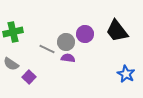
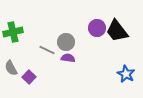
purple circle: moved 12 px right, 6 px up
gray line: moved 1 px down
gray semicircle: moved 4 px down; rotated 28 degrees clockwise
